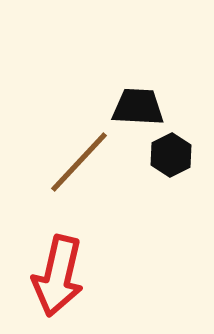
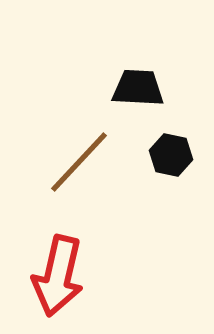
black trapezoid: moved 19 px up
black hexagon: rotated 21 degrees counterclockwise
